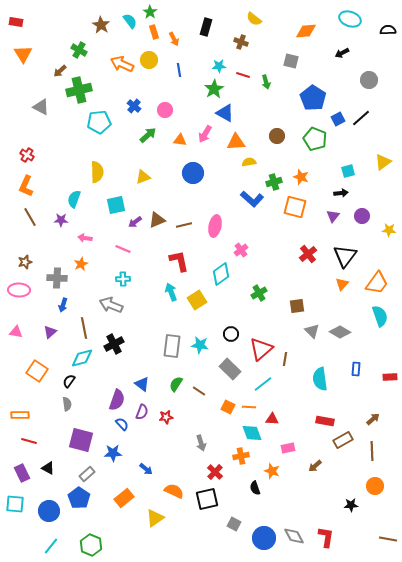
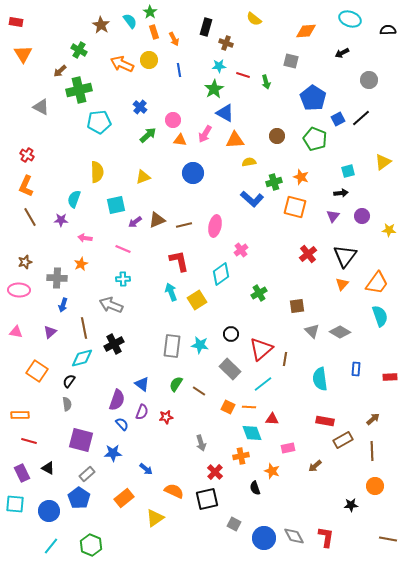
brown cross at (241, 42): moved 15 px left, 1 px down
blue cross at (134, 106): moved 6 px right, 1 px down
pink circle at (165, 110): moved 8 px right, 10 px down
orange triangle at (236, 142): moved 1 px left, 2 px up
